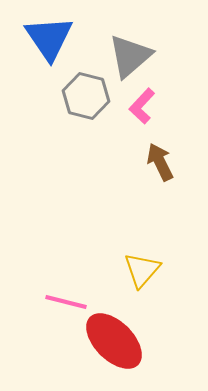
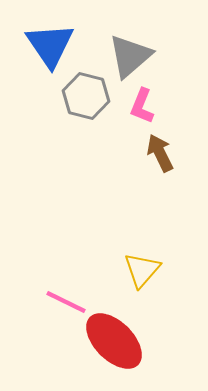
blue triangle: moved 1 px right, 7 px down
pink L-shape: rotated 21 degrees counterclockwise
brown arrow: moved 9 px up
pink line: rotated 12 degrees clockwise
